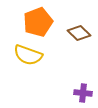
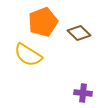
orange pentagon: moved 5 px right
yellow semicircle: rotated 12 degrees clockwise
